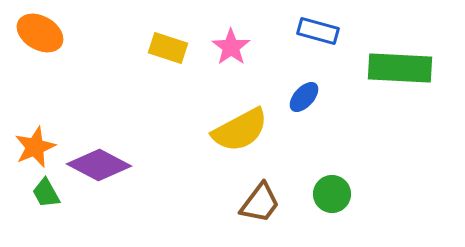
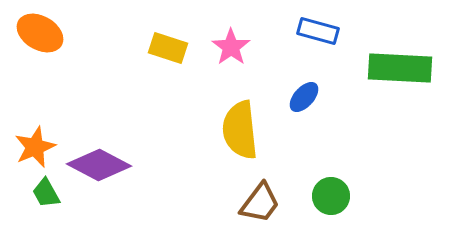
yellow semicircle: rotated 112 degrees clockwise
green circle: moved 1 px left, 2 px down
